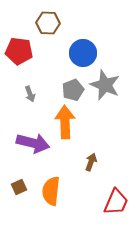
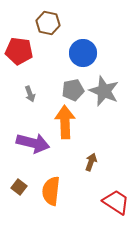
brown hexagon: rotated 10 degrees clockwise
gray star: moved 1 px left, 6 px down
gray pentagon: rotated 10 degrees clockwise
brown square: rotated 28 degrees counterclockwise
red trapezoid: rotated 80 degrees counterclockwise
